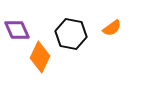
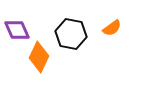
orange diamond: moved 1 px left
